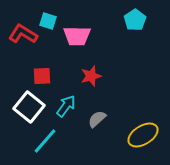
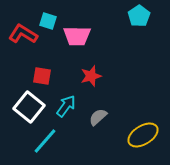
cyan pentagon: moved 4 px right, 4 px up
red square: rotated 12 degrees clockwise
gray semicircle: moved 1 px right, 2 px up
